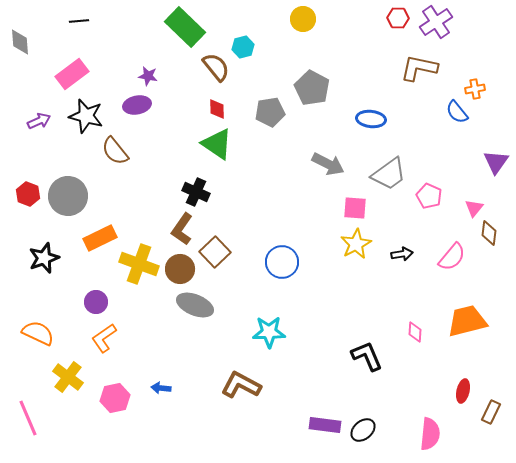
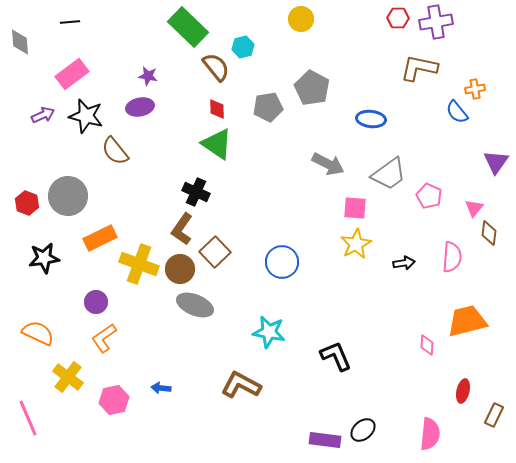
yellow circle at (303, 19): moved 2 px left
black line at (79, 21): moved 9 px left, 1 px down
purple cross at (436, 22): rotated 24 degrees clockwise
green rectangle at (185, 27): moved 3 px right
purple ellipse at (137, 105): moved 3 px right, 2 px down
gray pentagon at (270, 112): moved 2 px left, 5 px up
purple arrow at (39, 121): moved 4 px right, 6 px up
red hexagon at (28, 194): moved 1 px left, 9 px down
black arrow at (402, 254): moved 2 px right, 9 px down
pink semicircle at (452, 257): rotated 36 degrees counterclockwise
black star at (44, 258): rotated 12 degrees clockwise
cyan star at (269, 332): rotated 12 degrees clockwise
pink diamond at (415, 332): moved 12 px right, 13 px down
black L-shape at (367, 356): moved 31 px left
pink hexagon at (115, 398): moved 1 px left, 2 px down
brown rectangle at (491, 412): moved 3 px right, 3 px down
purple rectangle at (325, 425): moved 15 px down
